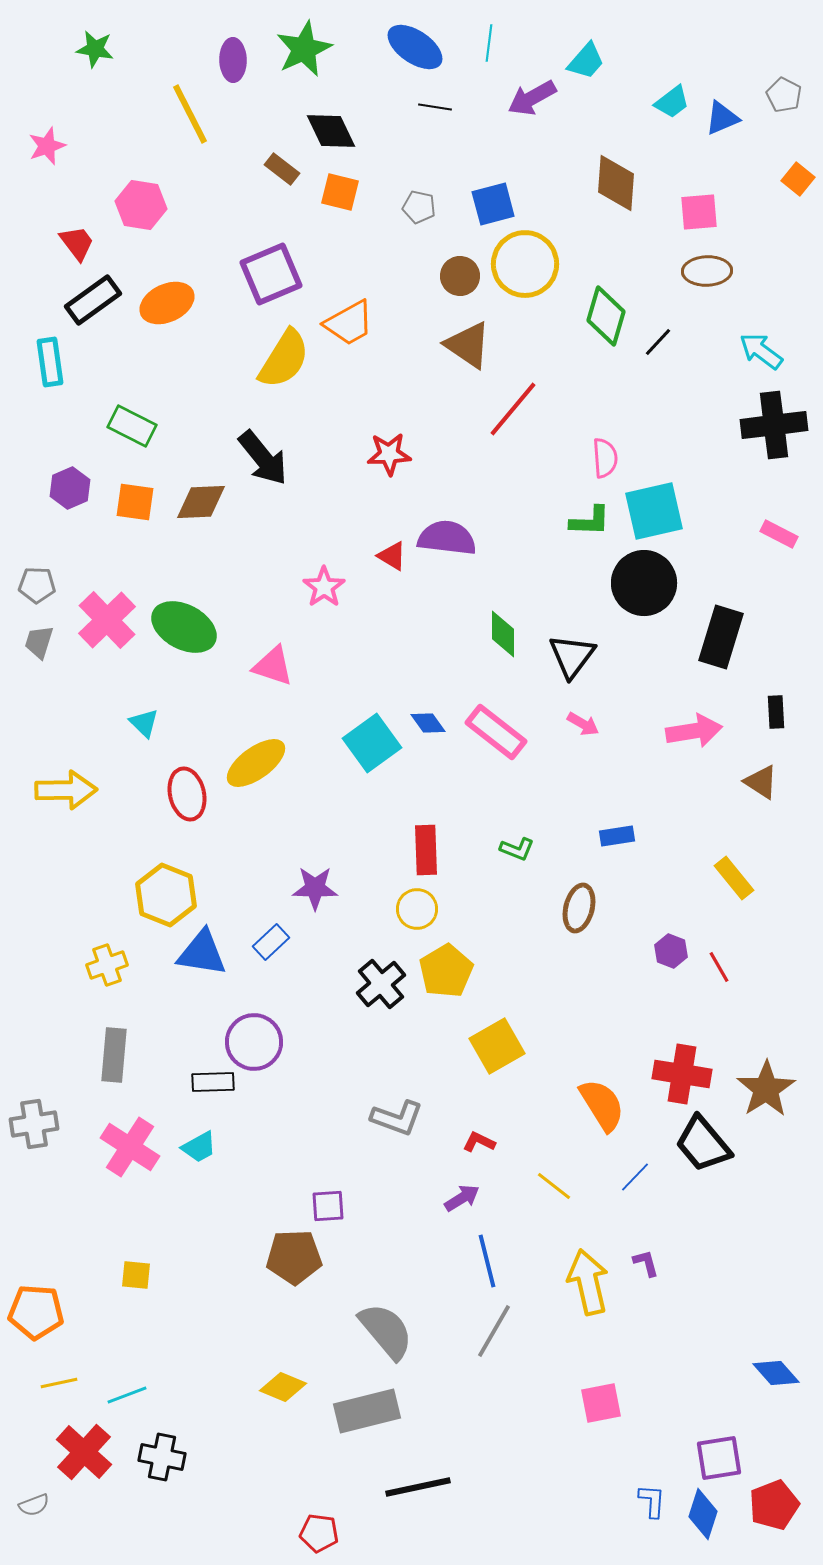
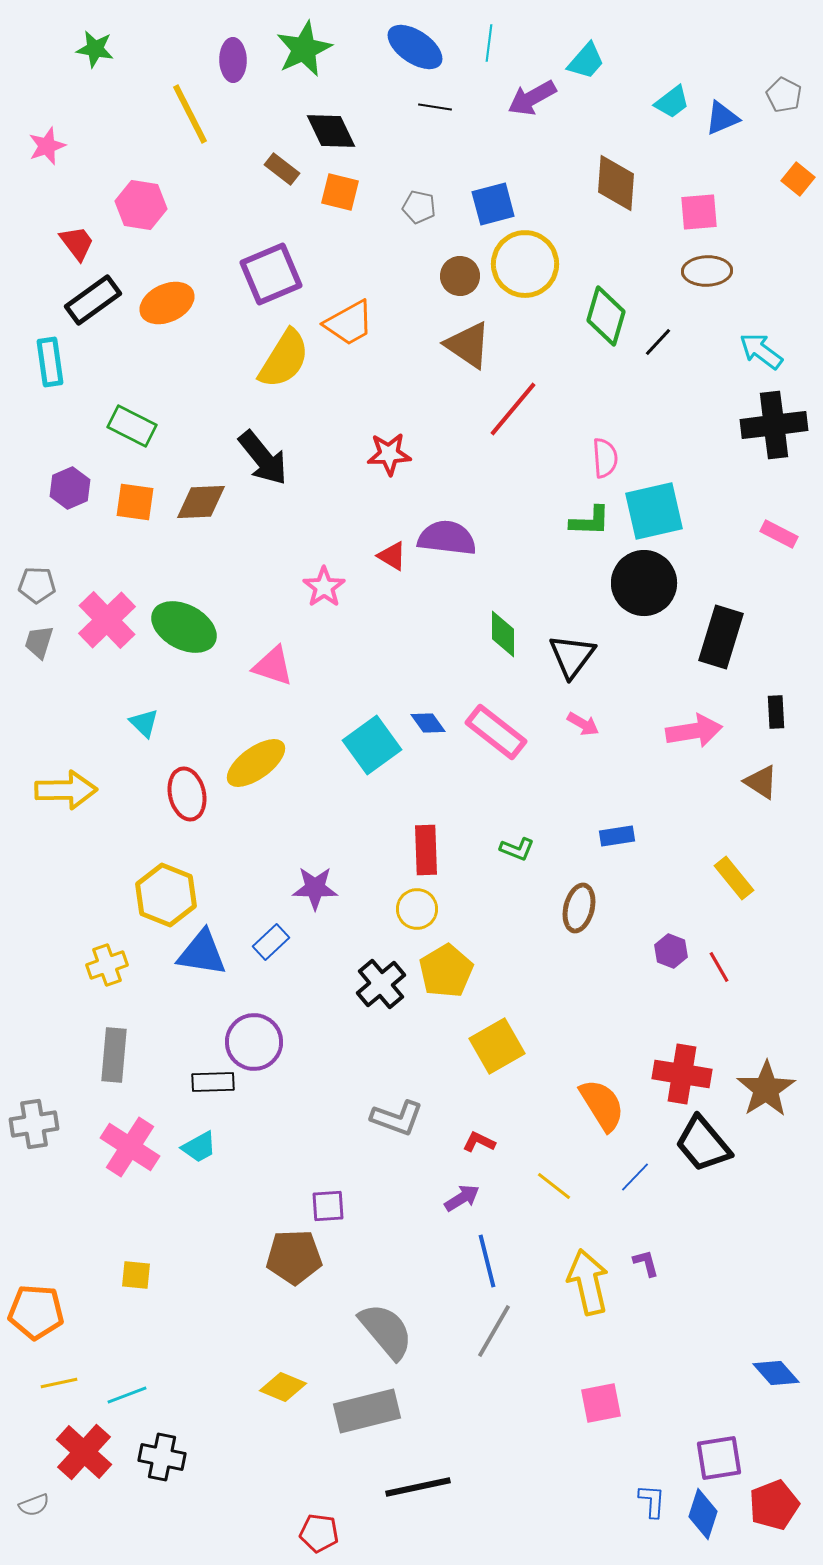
cyan square at (372, 743): moved 2 px down
